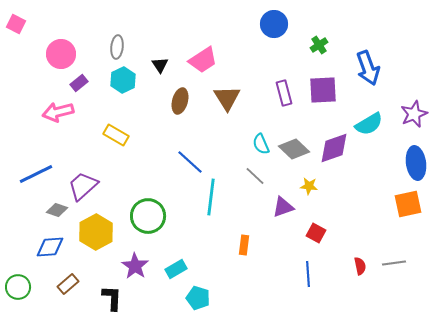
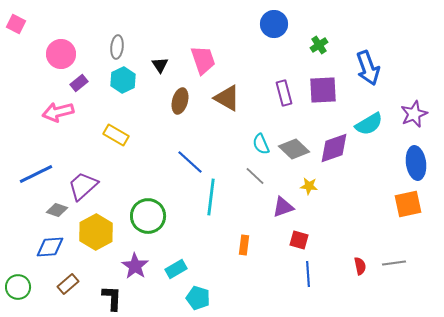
pink trapezoid at (203, 60): rotated 76 degrees counterclockwise
brown triangle at (227, 98): rotated 28 degrees counterclockwise
red square at (316, 233): moved 17 px left, 7 px down; rotated 12 degrees counterclockwise
